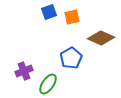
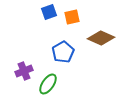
blue pentagon: moved 8 px left, 6 px up
